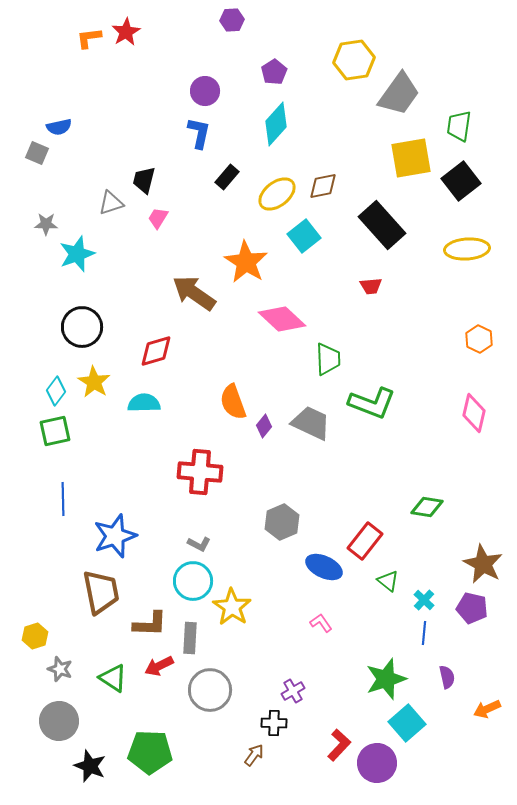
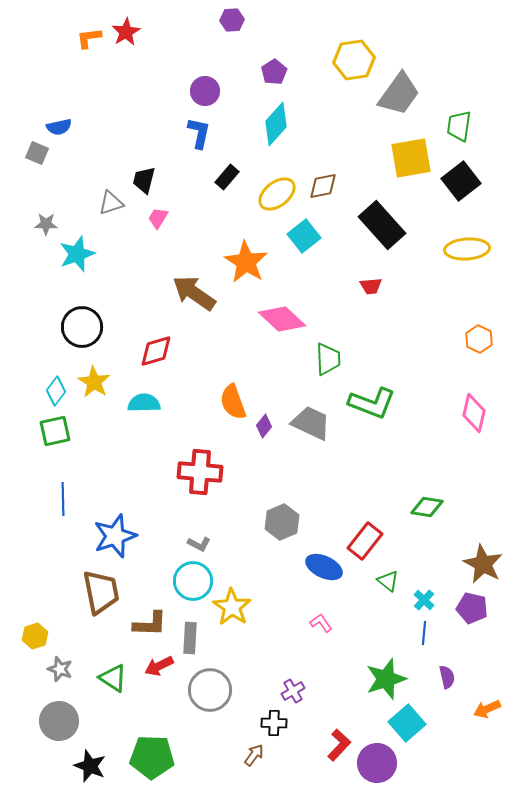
green pentagon at (150, 752): moved 2 px right, 5 px down
